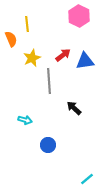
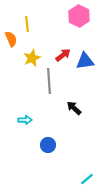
cyan arrow: rotated 16 degrees counterclockwise
